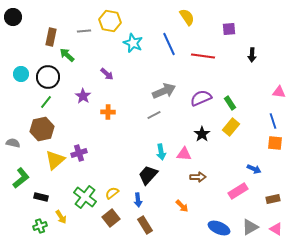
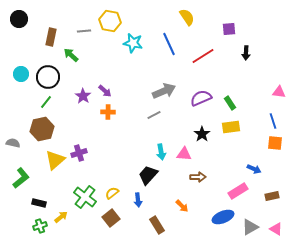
black circle at (13, 17): moved 6 px right, 2 px down
cyan star at (133, 43): rotated 12 degrees counterclockwise
green arrow at (67, 55): moved 4 px right
black arrow at (252, 55): moved 6 px left, 2 px up
red line at (203, 56): rotated 40 degrees counterclockwise
purple arrow at (107, 74): moved 2 px left, 17 px down
yellow rectangle at (231, 127): rotated 42 degrees clockwise
black rectangle at (41, 197): moved 2 px left, 6 px down
brown rectangle at (273, 199): moved 1 px left, 3 px up
yellow arrow at (61, 217): rotated 96 degrees counterclockwise
brown rectangle at (145, 225): moved 12 px right
blue ellipse at (219, 228): moved 4 px right, 11 px up; rotated 45 degrees counterclockwise
